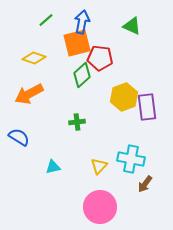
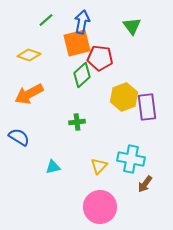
green triangle: rotated 30 degrees clockwise
yellow diamond: moved 5 px left, 3 px up
